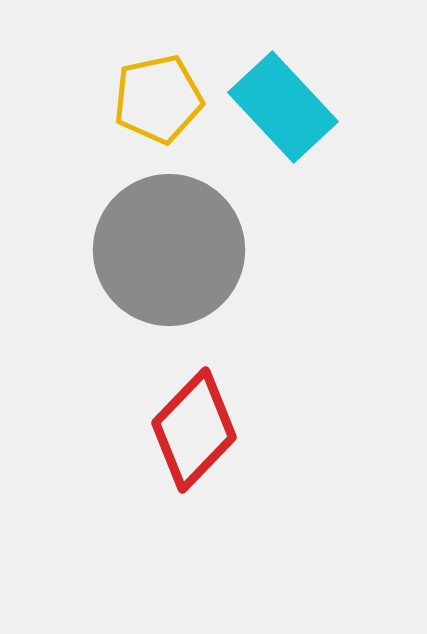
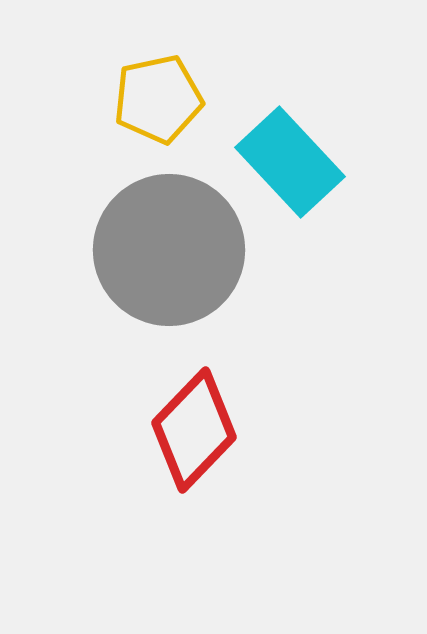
cyan rectangle: moved 7 px right, 55 px down
